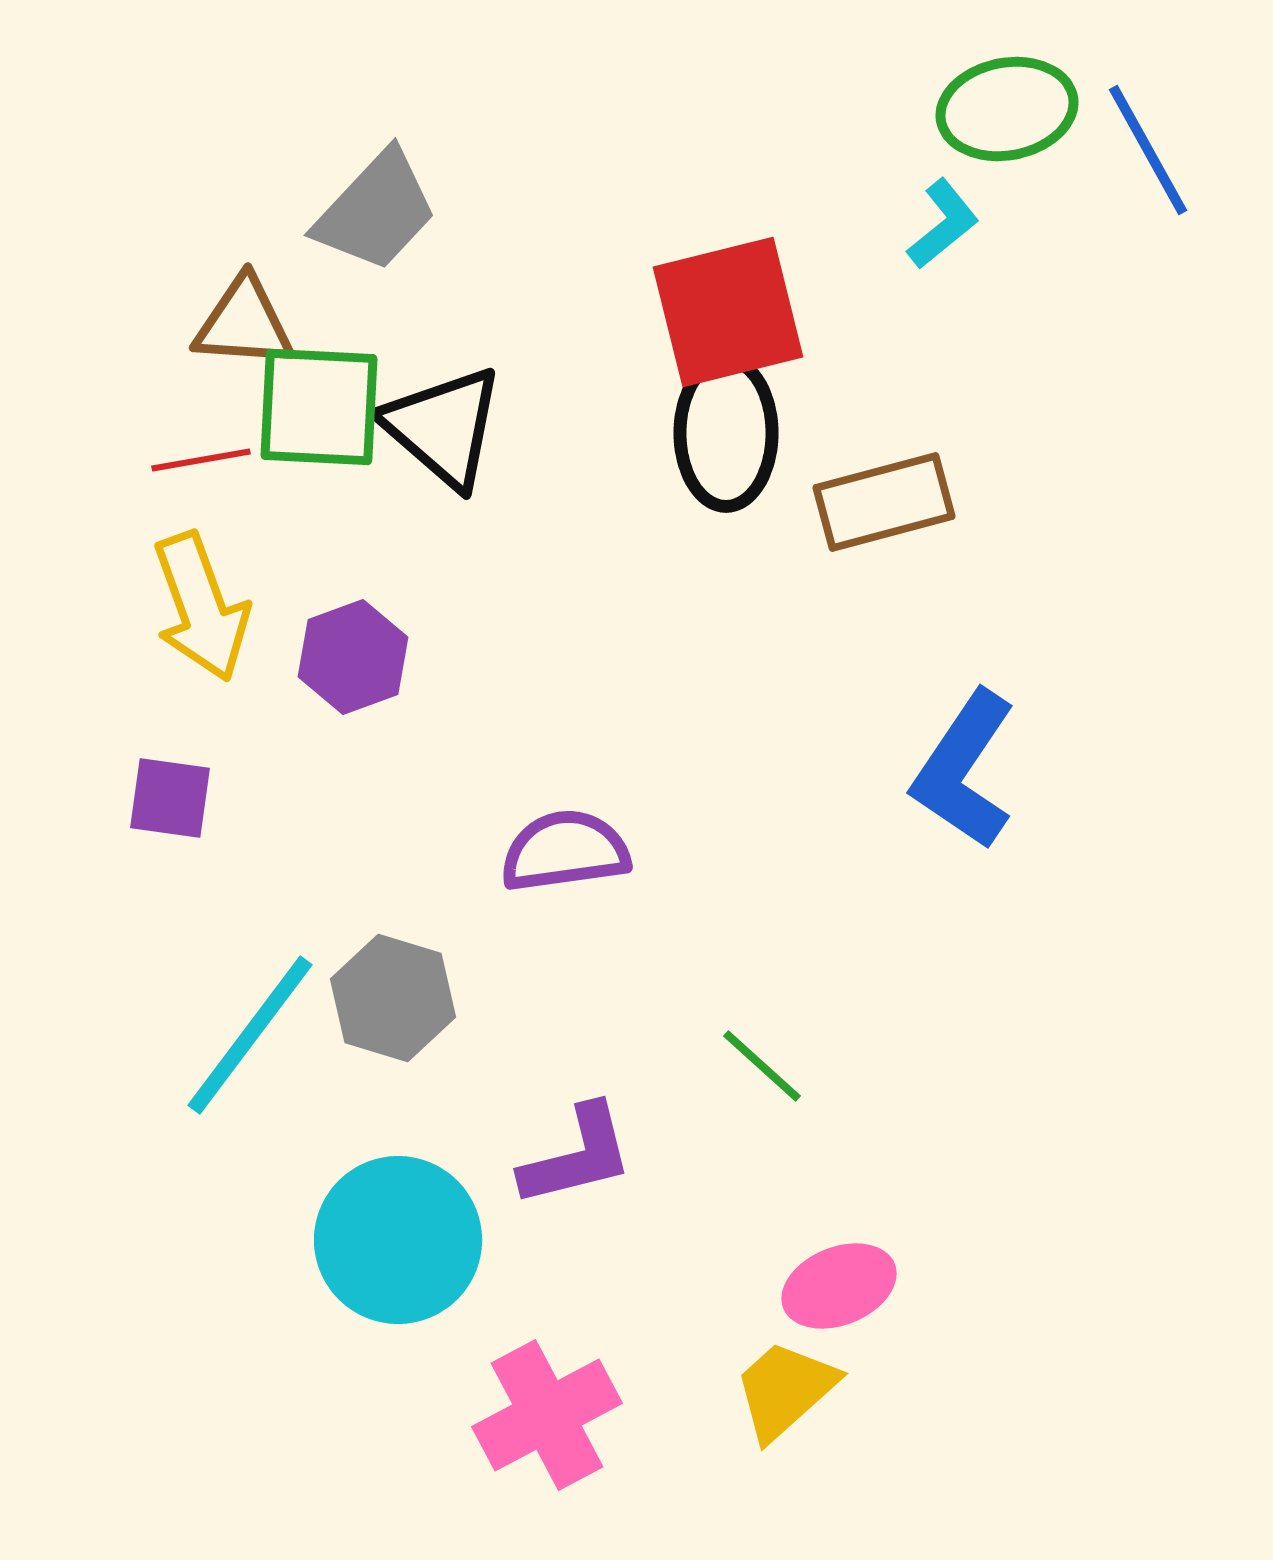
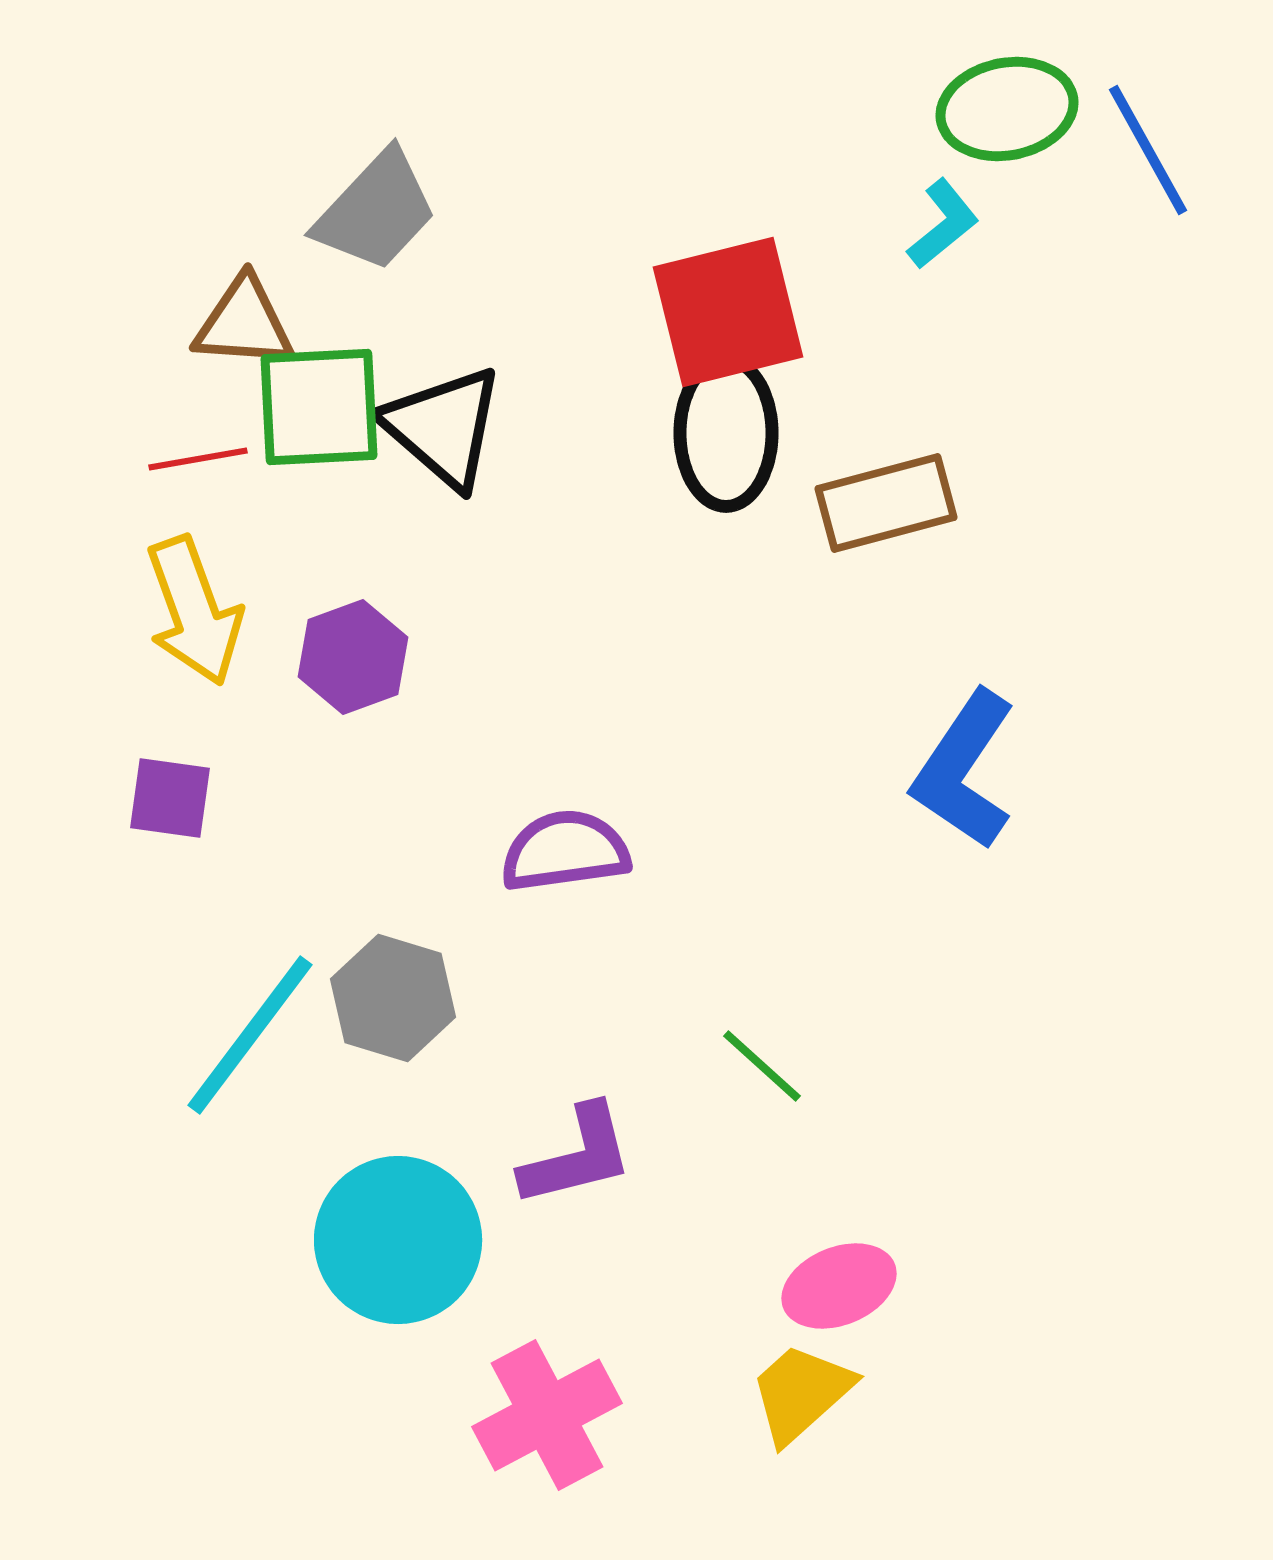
green square: rotated 6 degrees counterclockwise
red line: moved 3 px left, 1 px up
brown rectangle: moved 2 px right, 1 px down
yellow arrow: moved 7 px left, 4 px down
yellow trapezoid: moved 16 px right, 3 px down
